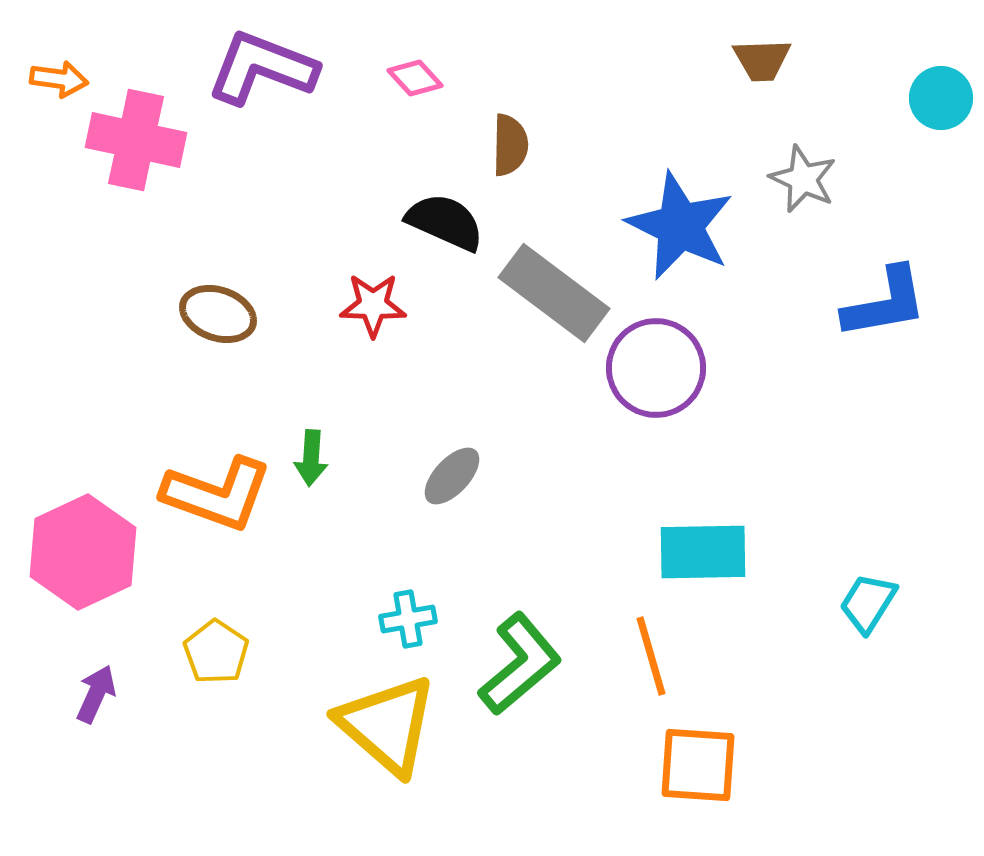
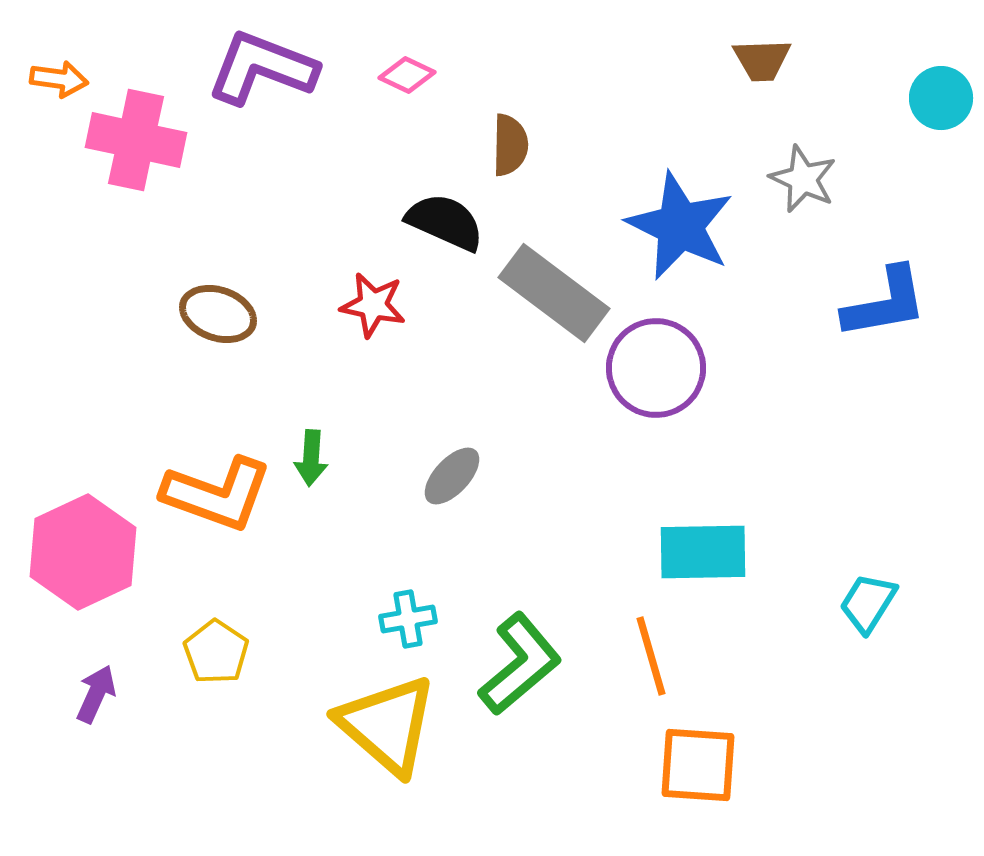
pink diamond: moved 8 px left, 3 px up; rotated 22 degrees counterclockwise
red star: rotated 10 degrees clockwise
